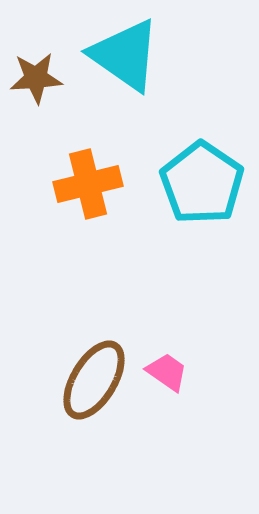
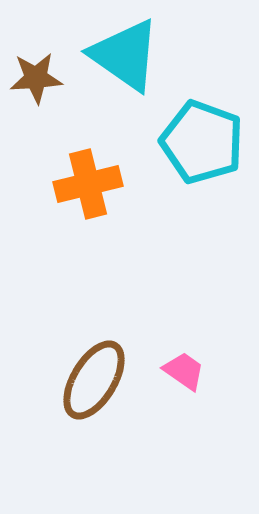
cyan pentagon: moved 41 px up; rotated 14 degrees counterclockwise
pink trapezoid: moved 17 px right, 1 px up
